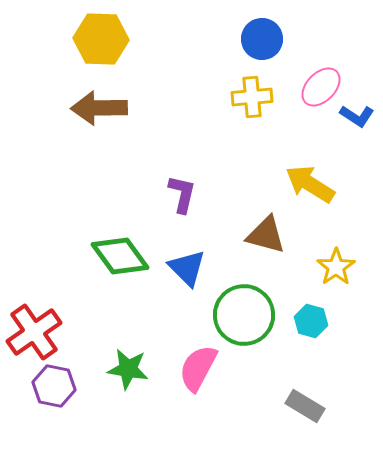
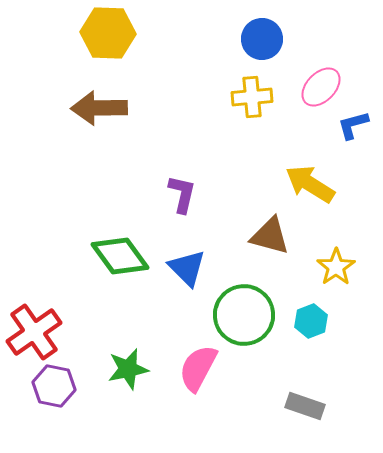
yellow hexagon: moved 7 px right, 6 px up
blue L-shape: moved 4 px left, 9 px down; rotated 132 degrees clockwise
brown triangle: moved 4 px right, 1 px down
cyan hexagon: rotated 24 degrees clockwise
green star: rotated 21 degrees counterclockwise
gray rectangle: rotated 12 degrees counterclockwise
